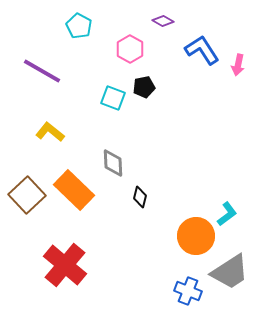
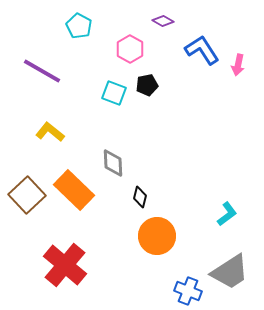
black pentagon: moved 3 px right, 2 px up
cyan square: moved 1 px right, 5 px up
orange circle: moved 39 px left
